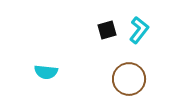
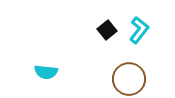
black square: rotated 24 degrees counterclockwise
